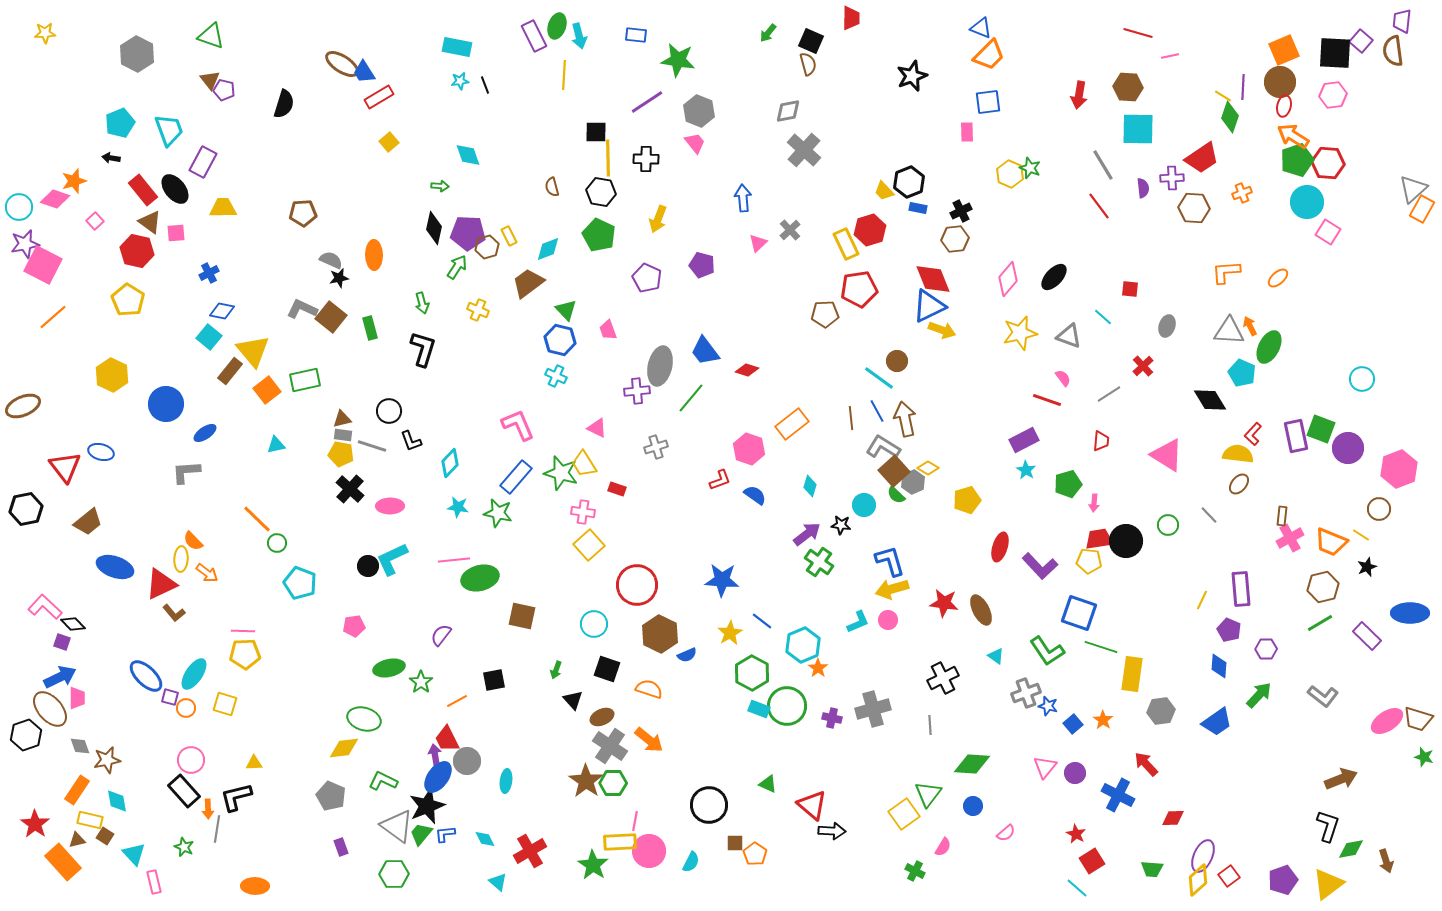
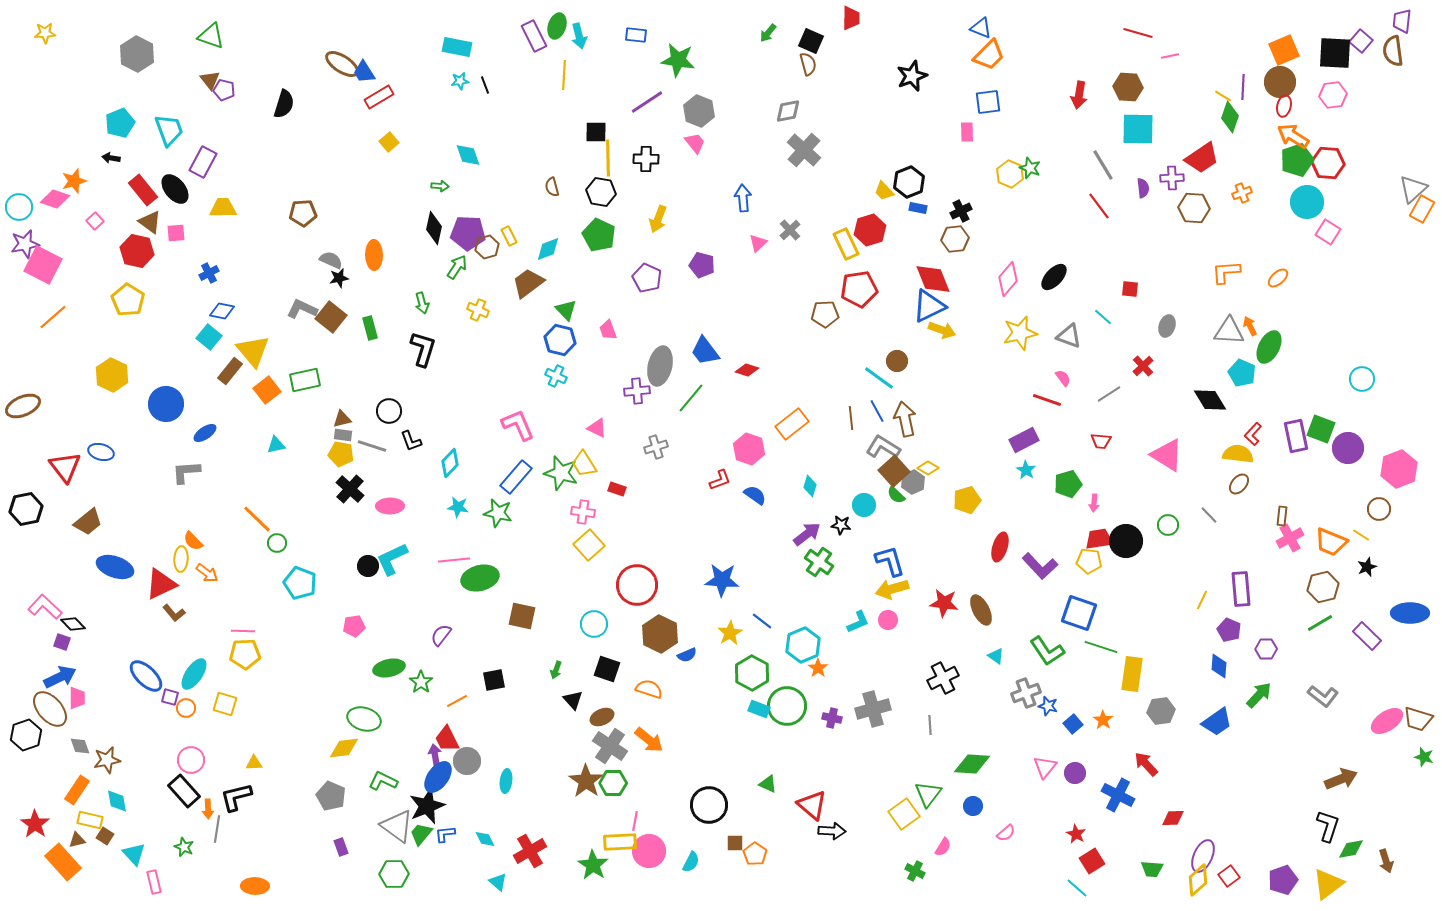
red trapezoid at (1101, 441): rotated 90 degrees clockwise
